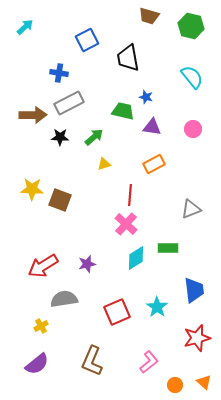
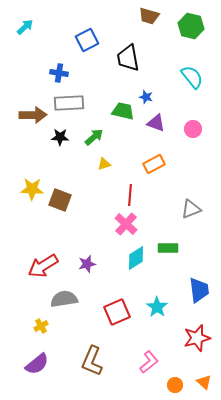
gray rectangle: rotated 24 degrees clockwise
purple triangle: moved 4 px right, 4 px up; rotated 12 degrees clockwise
blue trapezoid: moved 5 px right
